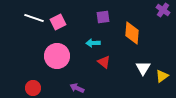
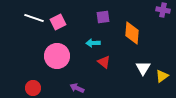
purple cross: rotated 24 degrees counterclockwise
